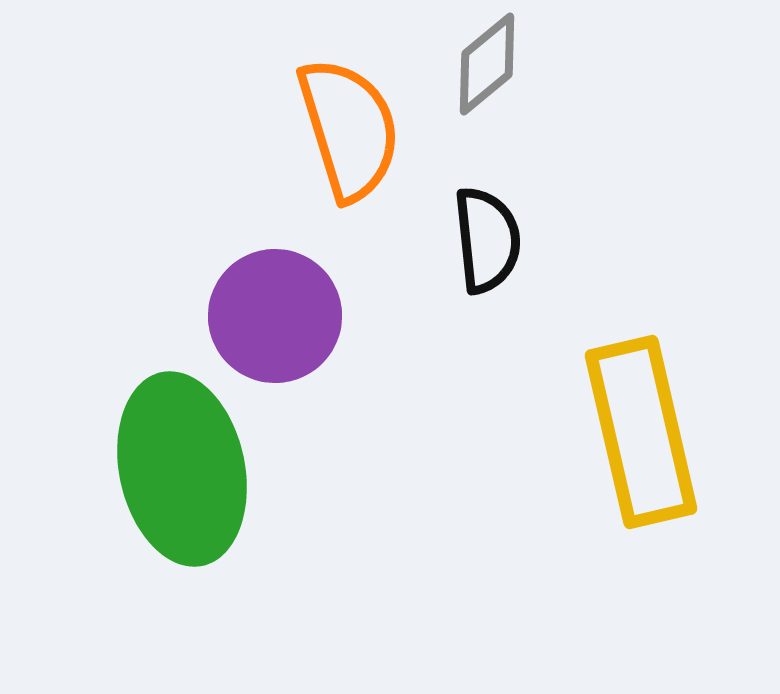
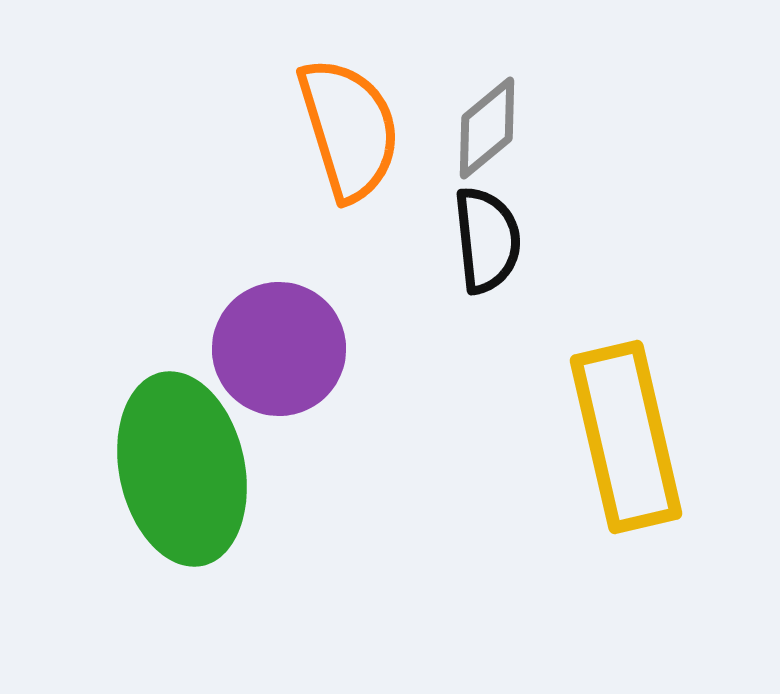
gray diamond: moved 64 px down
purple circle: moved 4 px right, 33 px down
yellow rectangle: moved 15 px left, 5 px down
